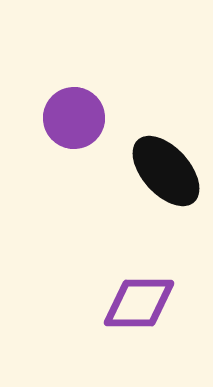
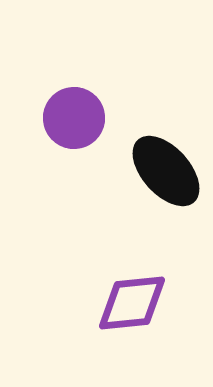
purple diamond: moved 7 px left; rotated 6 degrees counterclockwise
